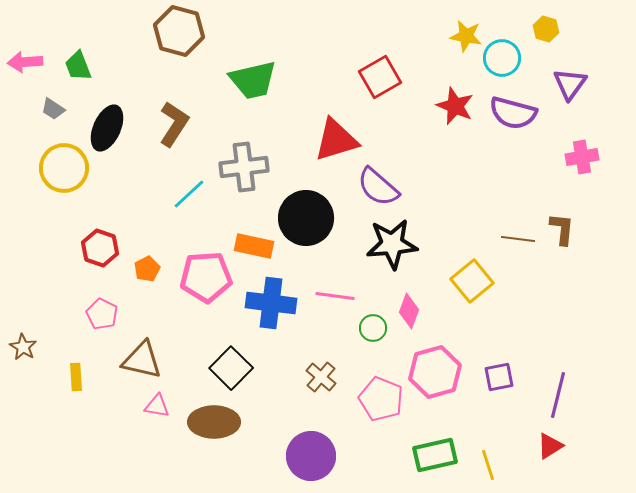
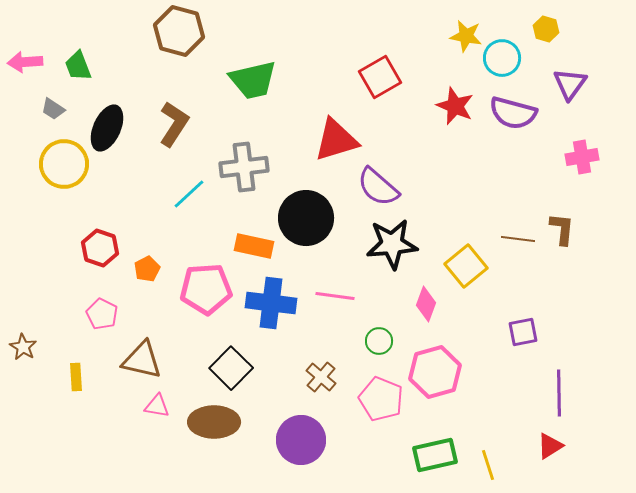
yellow circle at (64, 168): moved 4 px up
pink pentagon at (206, 277): moved 12 px down
yellow square at (472, 281): moved 6 px left, 15 px up
pink diamond at (409, 311): moved 17 px right, 7 px up
green circle at (373, 328): moved 6 px right, 13 px down
purple square at (499, 377): moved 24 px right, 45 px up
purple line at (558, 395): moved 1 px right, 2 px up; rotated 15 degrees counterclockwise
purple circle at (311, 456): moved 10 px left, 16 px up
